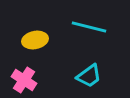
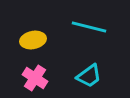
yellow ellipse: moved 2 px left
pink cross: moved 11 px right, 2 px up
